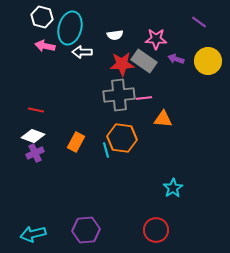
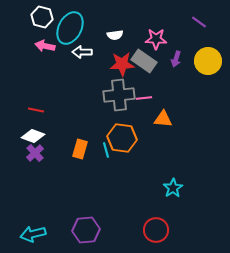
cyan ellipse: rotated 12 degrees clockwise
purple arrow: rotated 91 degrees counterclockwise
orange rectangle: moved 4 px right, 7 px down; rotated 12 degrees counterclockwise
purple cross: rotated 18 degrees counterclockwise
